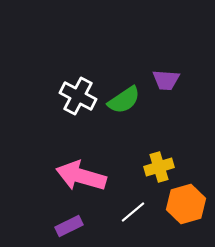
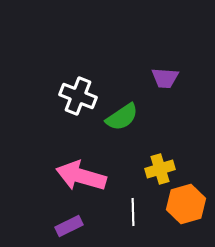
purple trapezoid: moved 1 px left, 2 px up
white cross: rotated 6 degrees counterclockwise
green semicircle: moved 2 px left, 17 px down
yellow cross: moved 1 px right, 2 px down
white line: rotated 52 degrees counterclockwise
